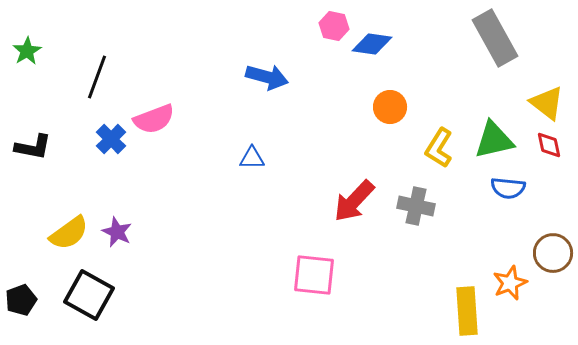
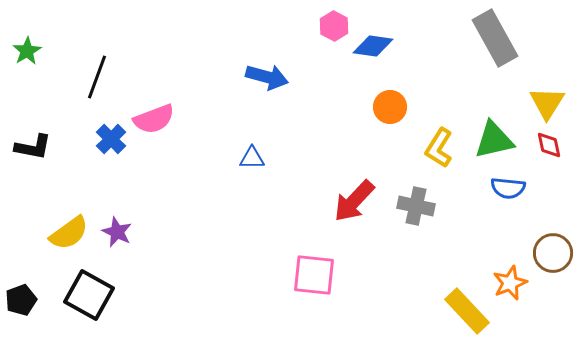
pink hexagon: rotated 16 degrees clockwise
blue diamond: moved 1 px right, 2 px down
yellow triangle: rotated 24 degrees clockwise
yellow rectangle: rotated 39 degrees counterclockwise
